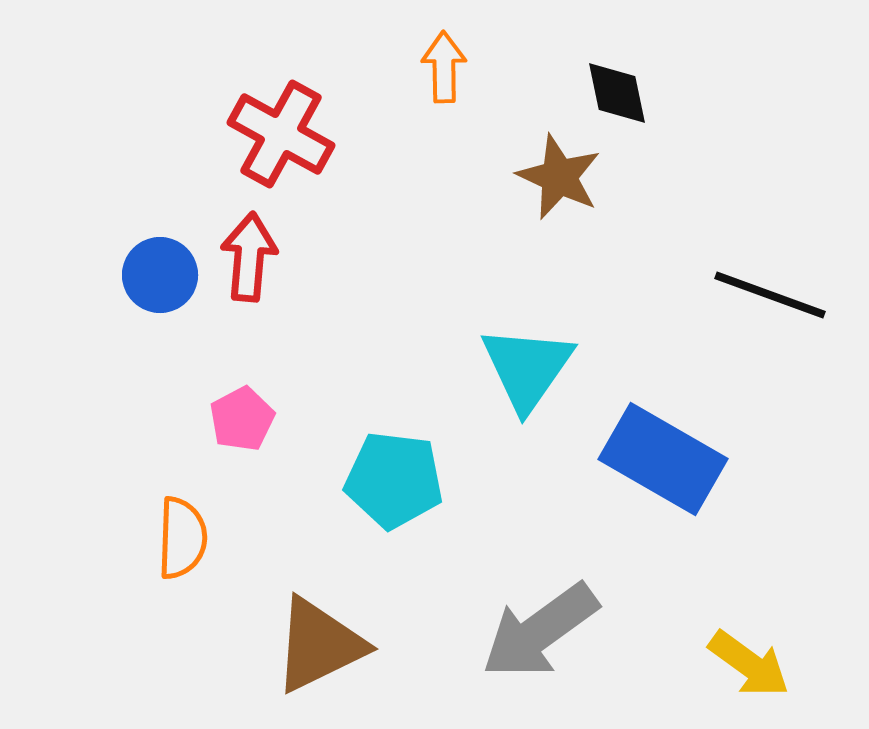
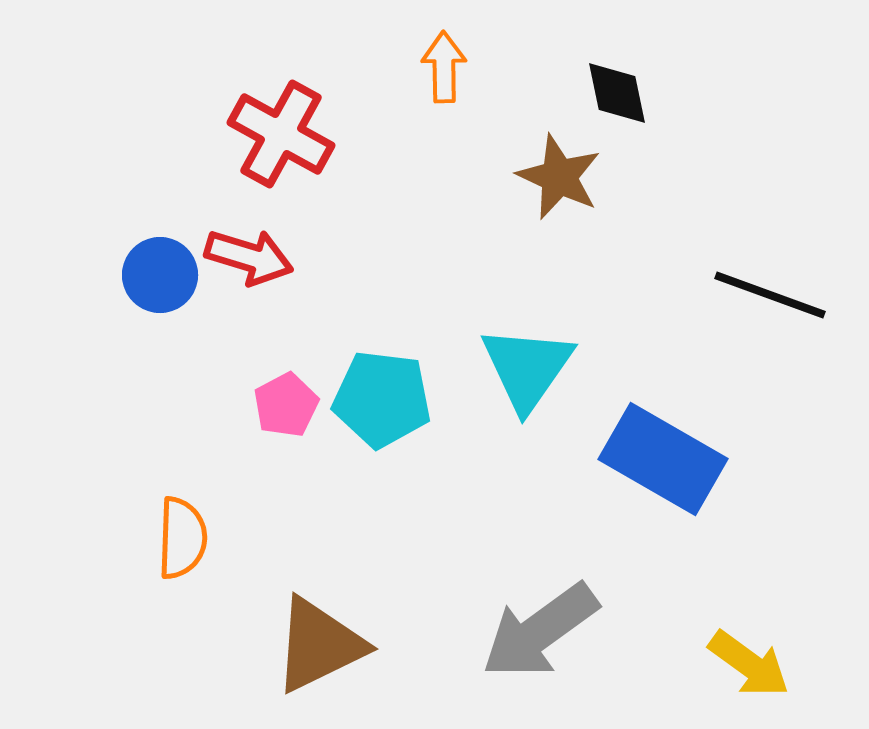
red arrow: rotated 102 degrees clockwise
pink pentagon: moved 44 px right, 14 px up
cyan pentagon: moved 12 px left, 81 px up
